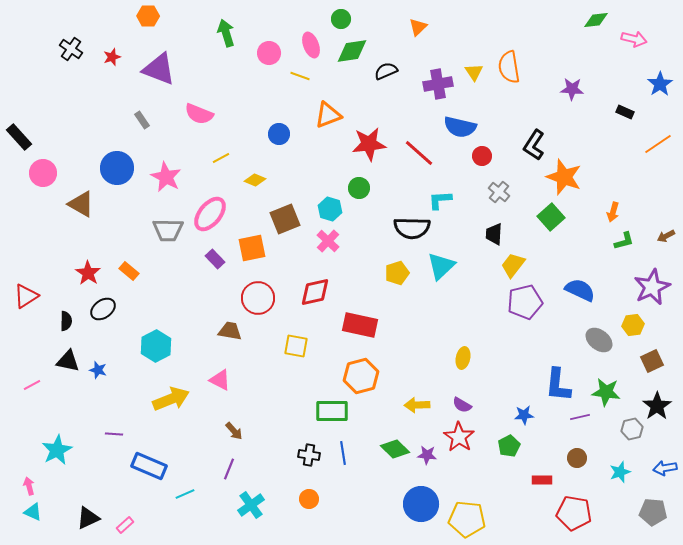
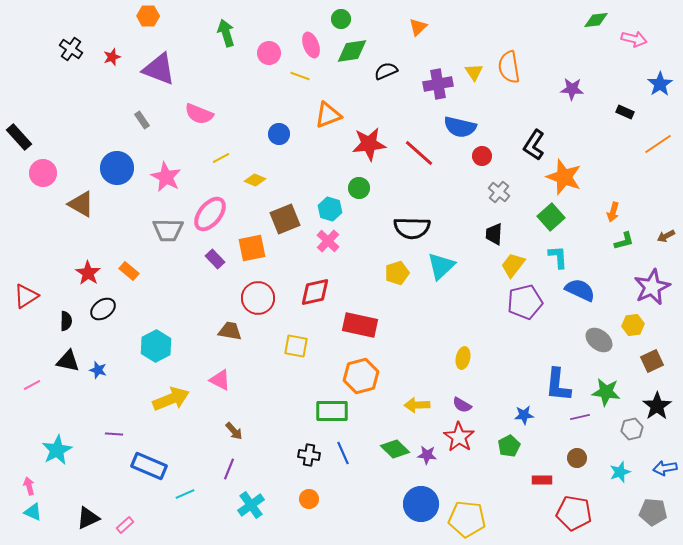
cyan L-shape at (440, 200): moved 118 px right, 57 px down; rotated 90 degrees clockwise
blue line at (343, 453): rotated 15 degrees counterclockwise
